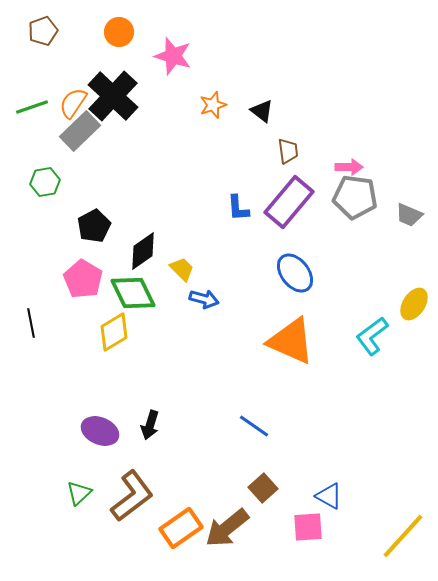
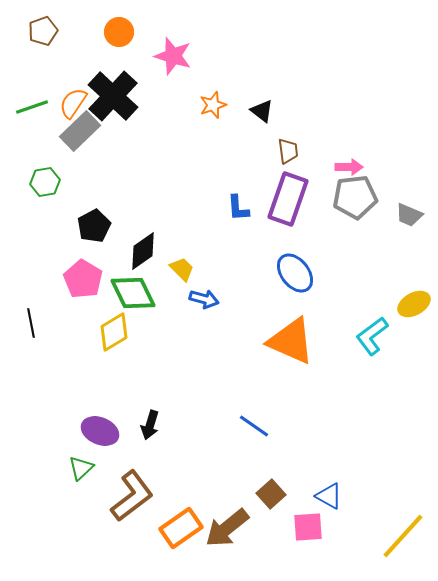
gray pentagon: rotated 15 degrees counterclockwise
purple rectangle: moved 1 px left, 3 px up; rotated 21 degrees counterclockwise
yellow ellipse: rotated 28 degrees clockwise
brown square: moved 8 px right, 6 px down
green triangle: moved 2 px right, 25 px up
